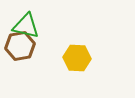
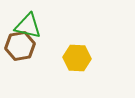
green triangle: moved 2 px right
